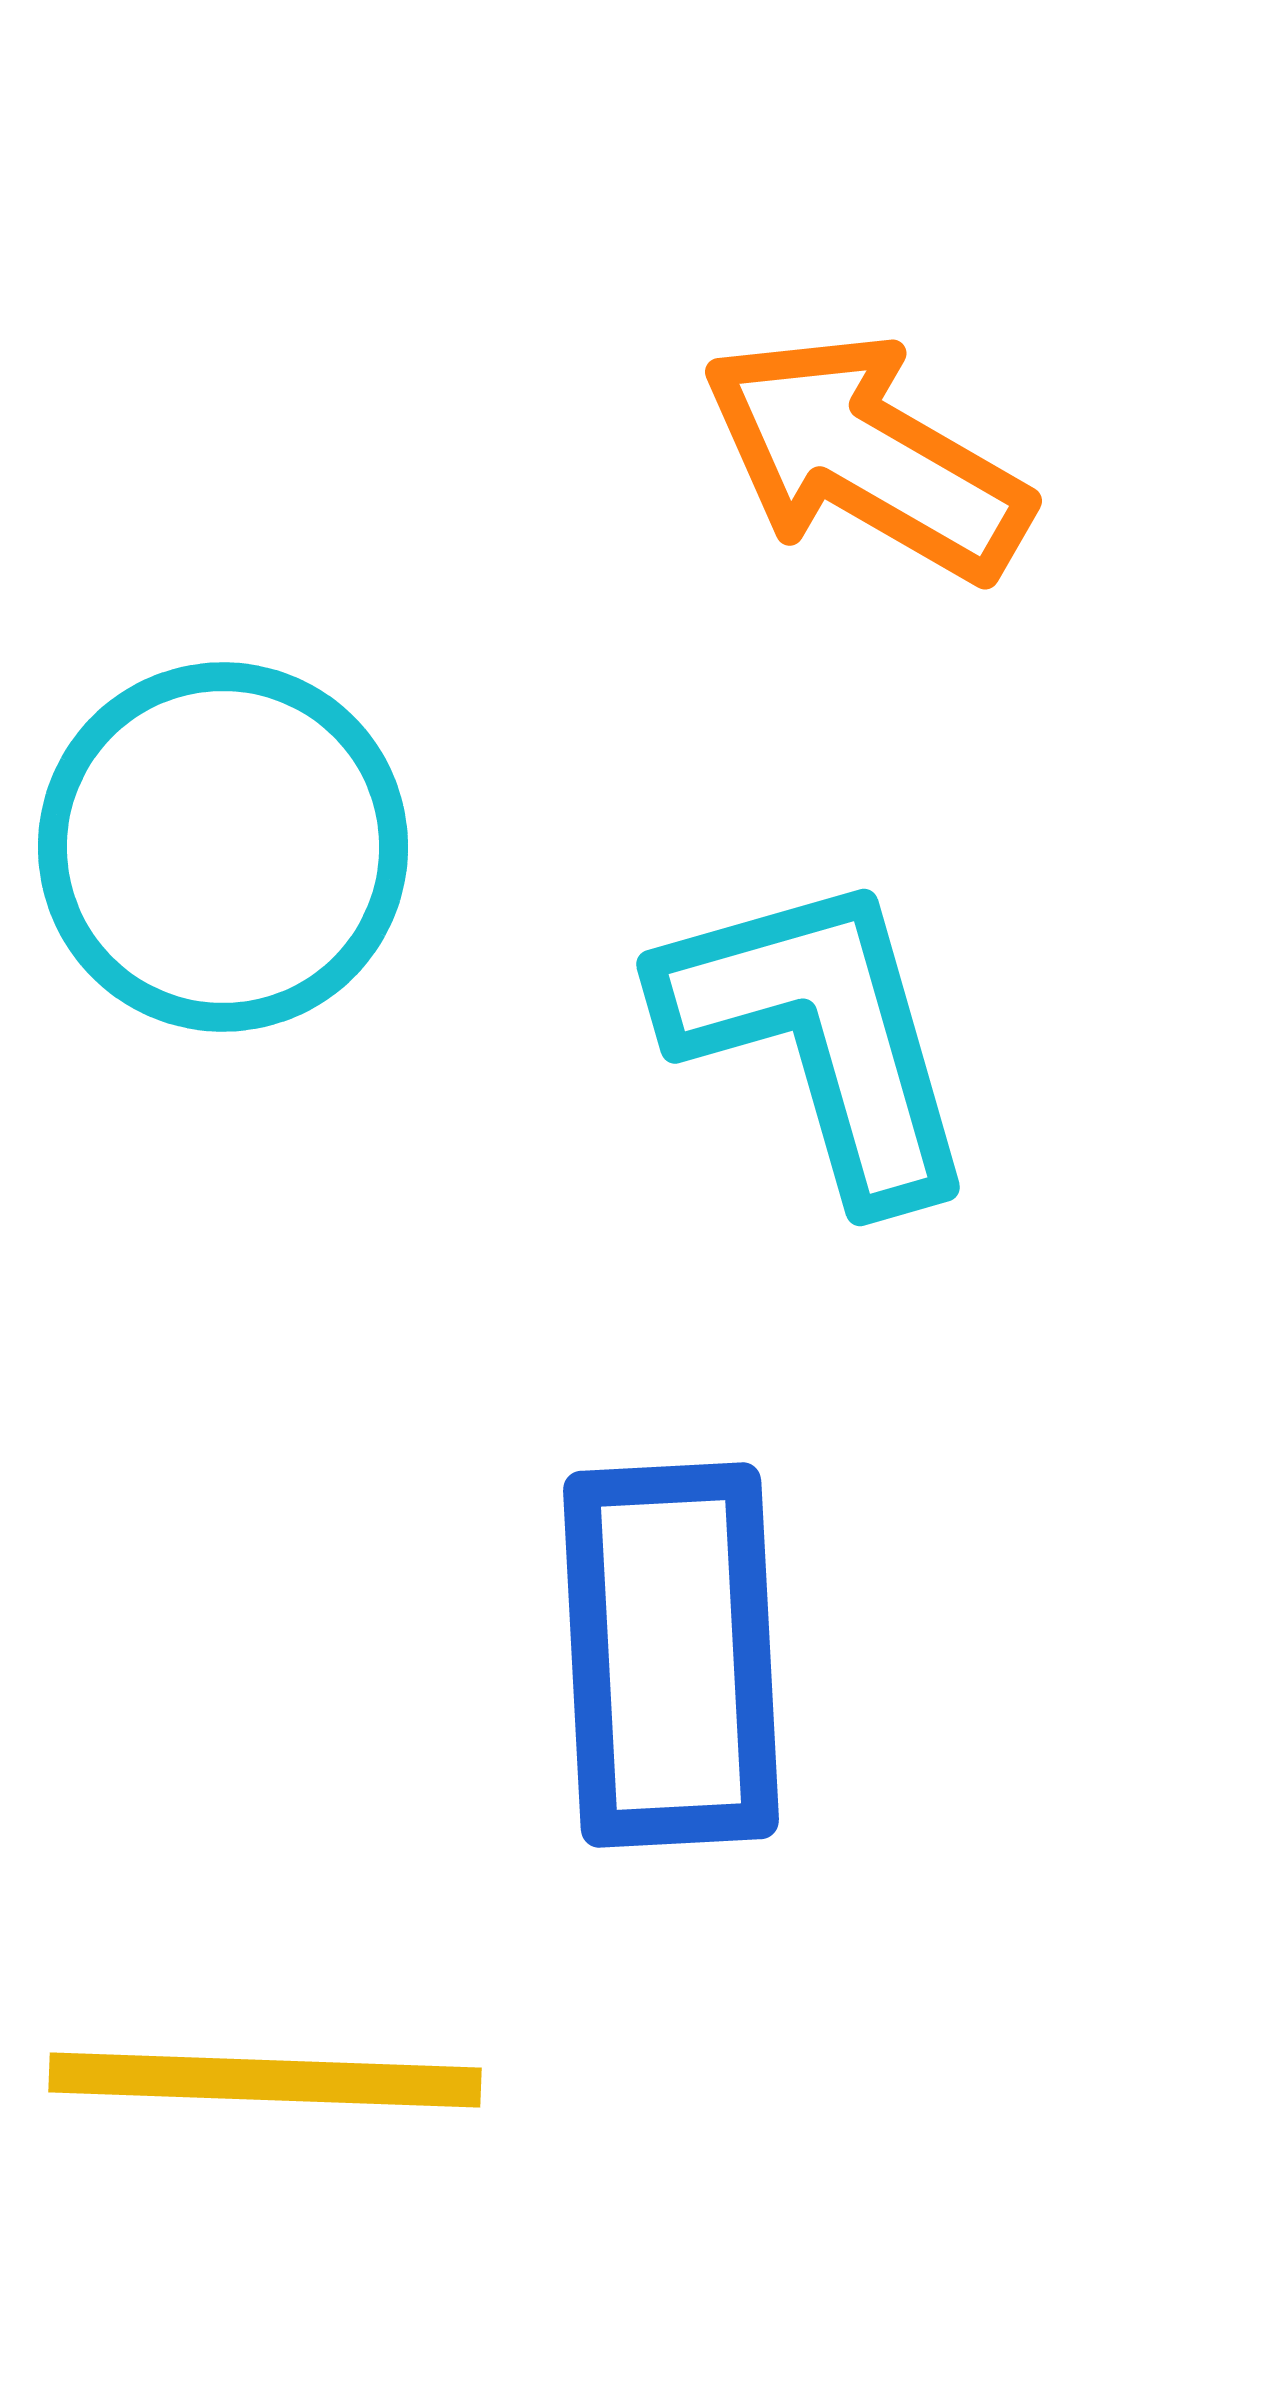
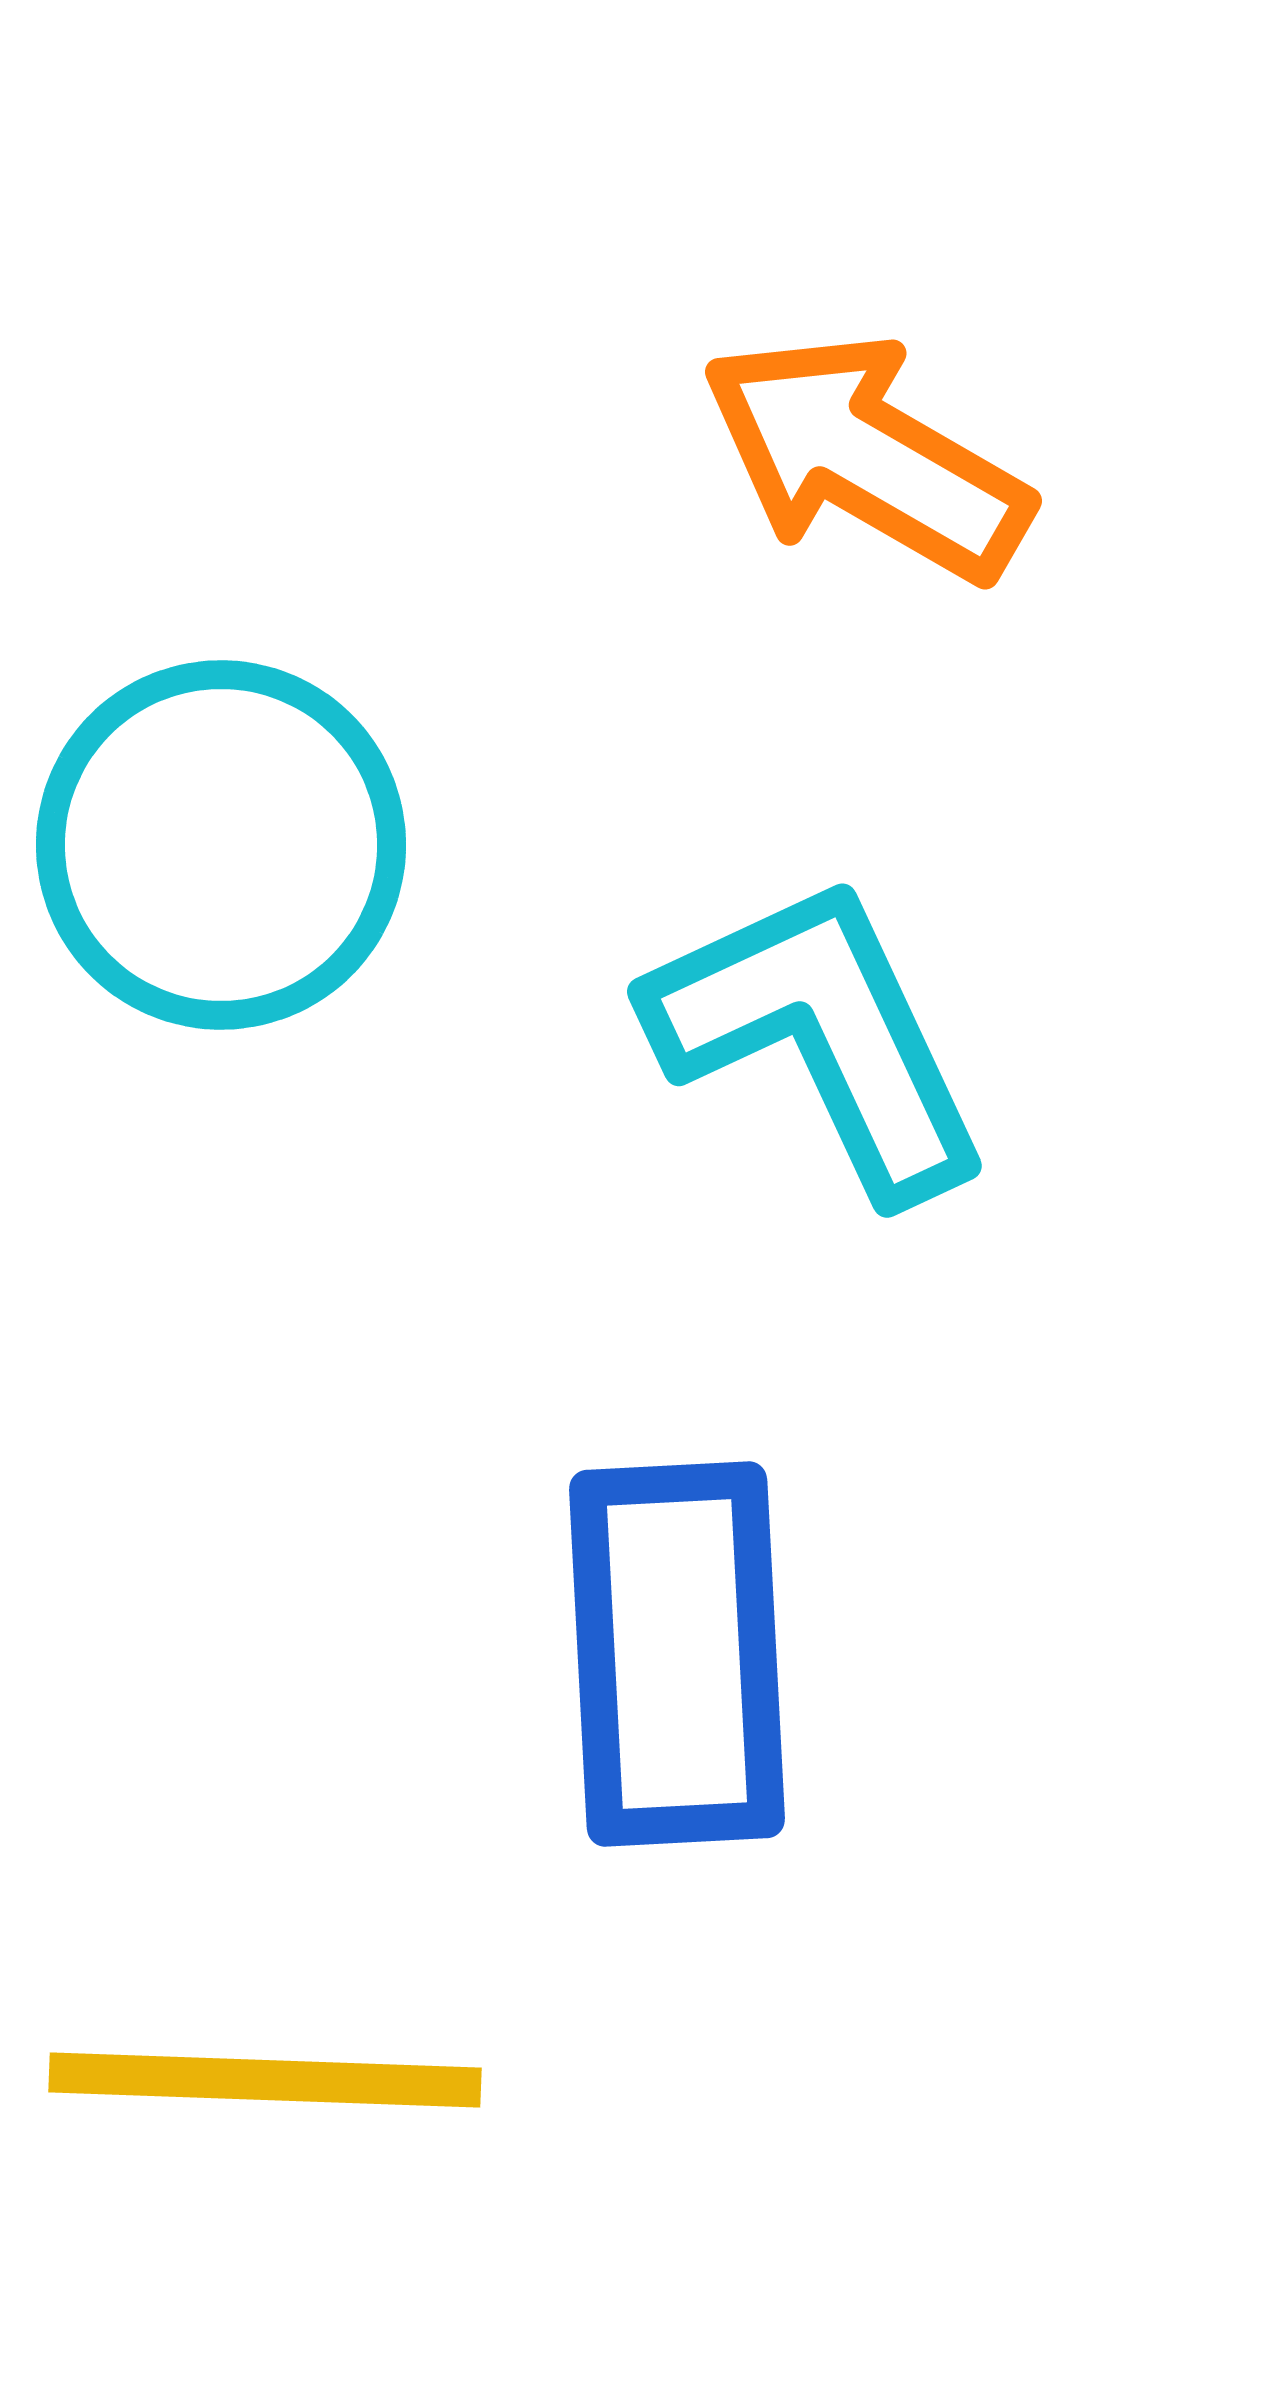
cyan circle: moved 2 px left, 2 px up
cyan L-shape: rotated 9 degrees counterclockwise
blue rectangle: moved 6 px right, 1 px up
